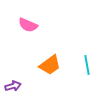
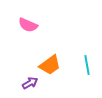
purple arrow: moved 17 px right, 3 px up; rotated 14 degrees counterclockwise
